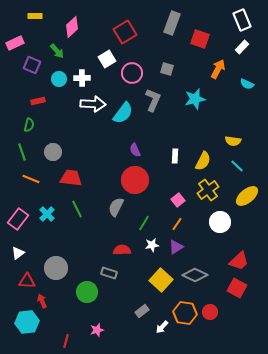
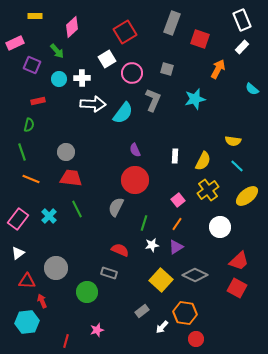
cyan semicircle at (247, 84): moved 5 px right, 5 px down; rotated 16 degrees clockwise
gray circle at (53, 152): moved 13 px right
cyan cross at (47, 214): moved 2 px right, 2 px down
white circle at (220, 222): moved 5 px down
green line at (144, 223): rotated 14 degrees counterclockwise
red semicircle at (122, 250): moved 2 px left; rotated 24 degrees clockwise
red circle at (210, 312): moved 14 px left, 27 px down
